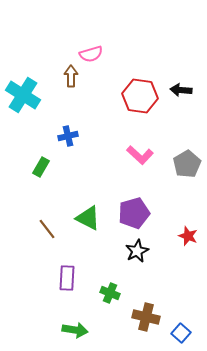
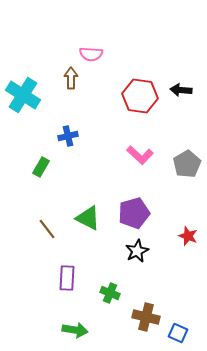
pink semicircle: rotated 20 degrees clockwise
brown arrow: moved 2 px down
blue square: moved 3 px left; rotated 18 degrees counterclockwise
